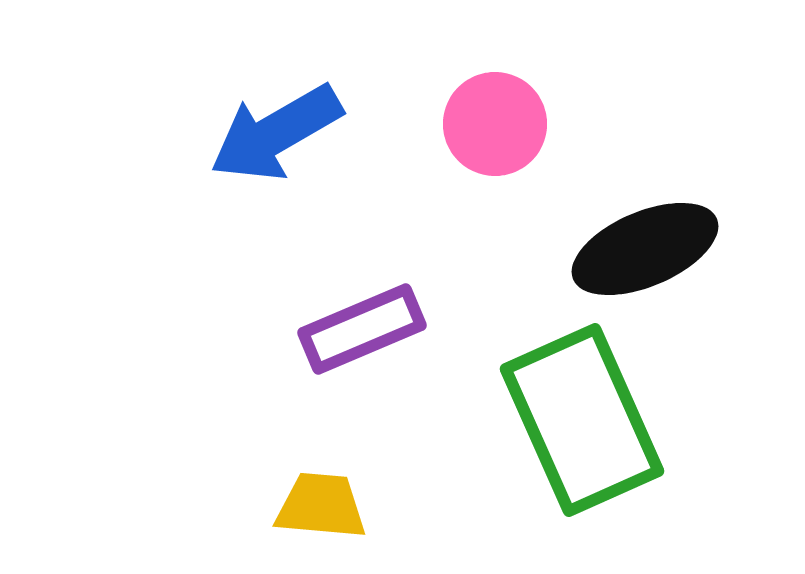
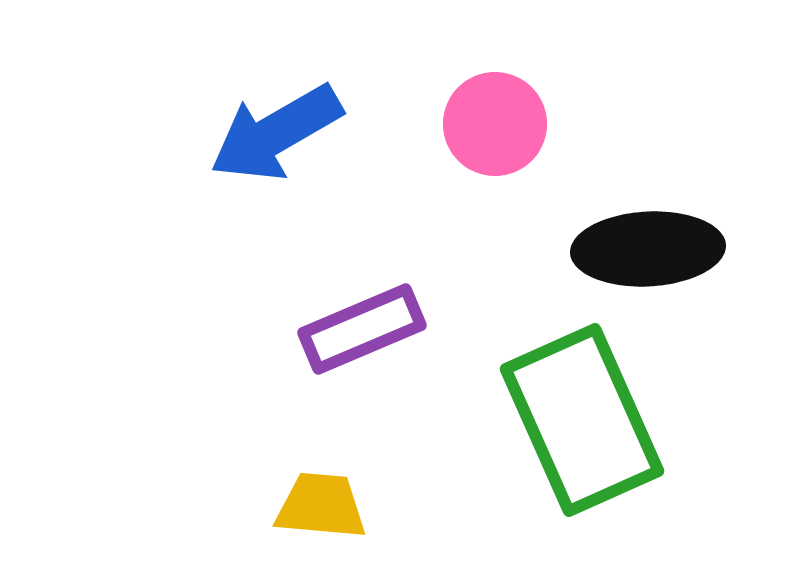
black ellipse: moved 3 px right; rotated 20 degrees clockwise
